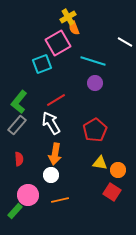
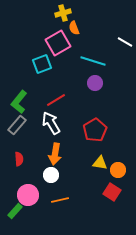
yellow cross: moved 5 px left, 4 px up; rotated 14 degrees clockwise
